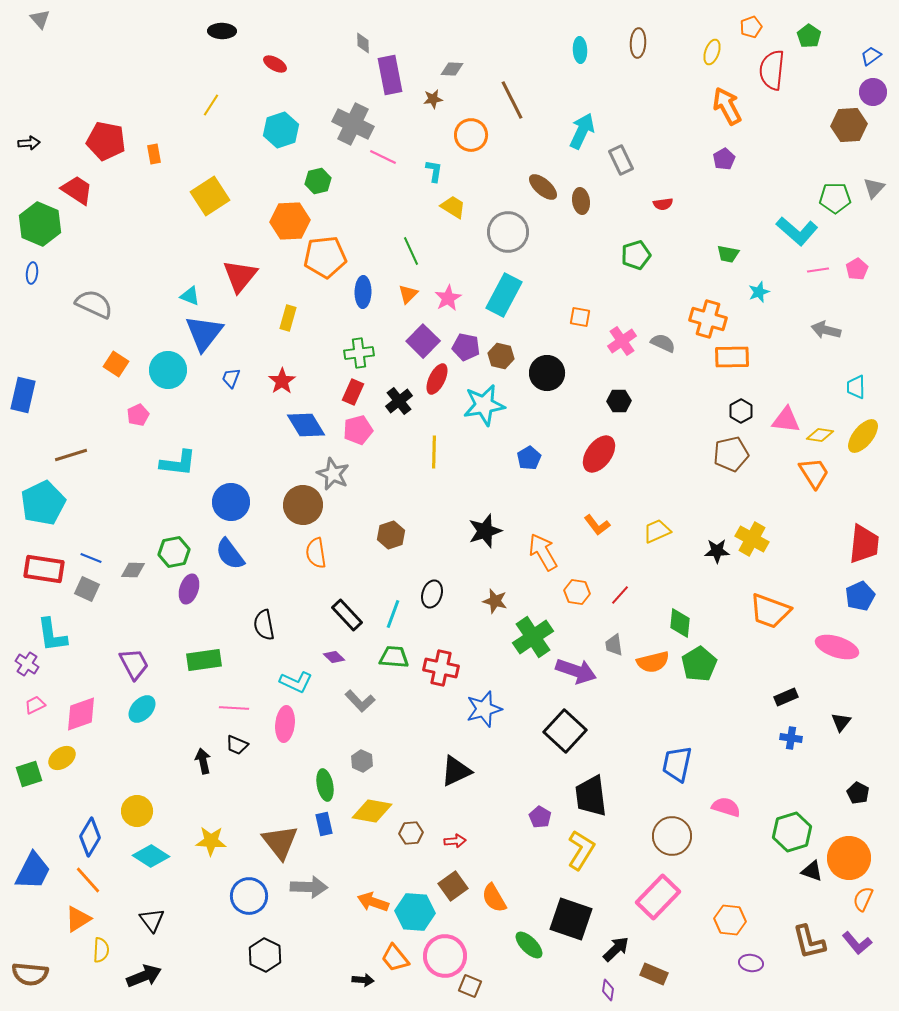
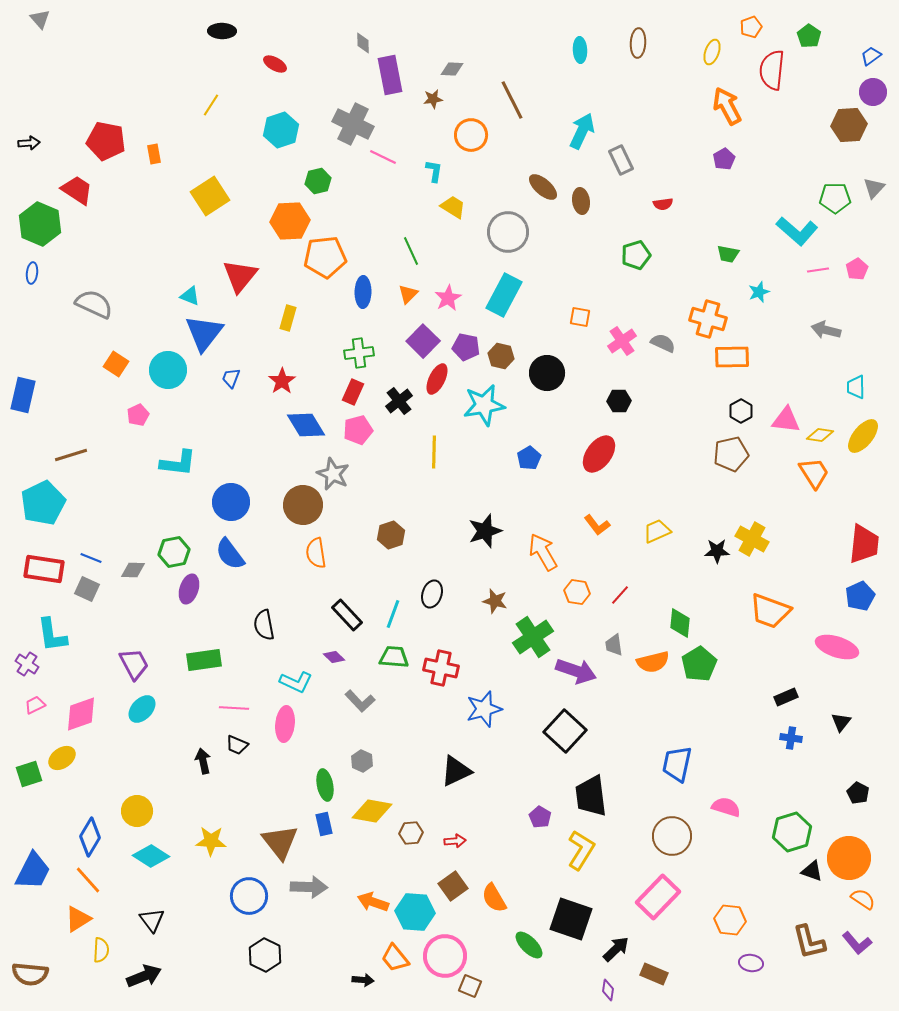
orange semicircle at (863, 899): rotated 100 degrees clockwise
